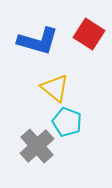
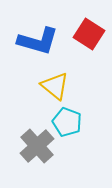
yellow triangle: moved 2 px up
